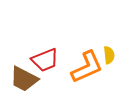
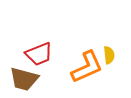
red trapezoid: moved 6 px left, 6 px up
brown trapezoid: rotated 12 degrees counterclockwise
